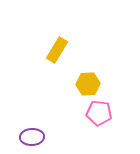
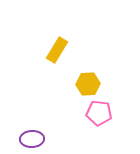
purple ellipse: moved 2 px down
